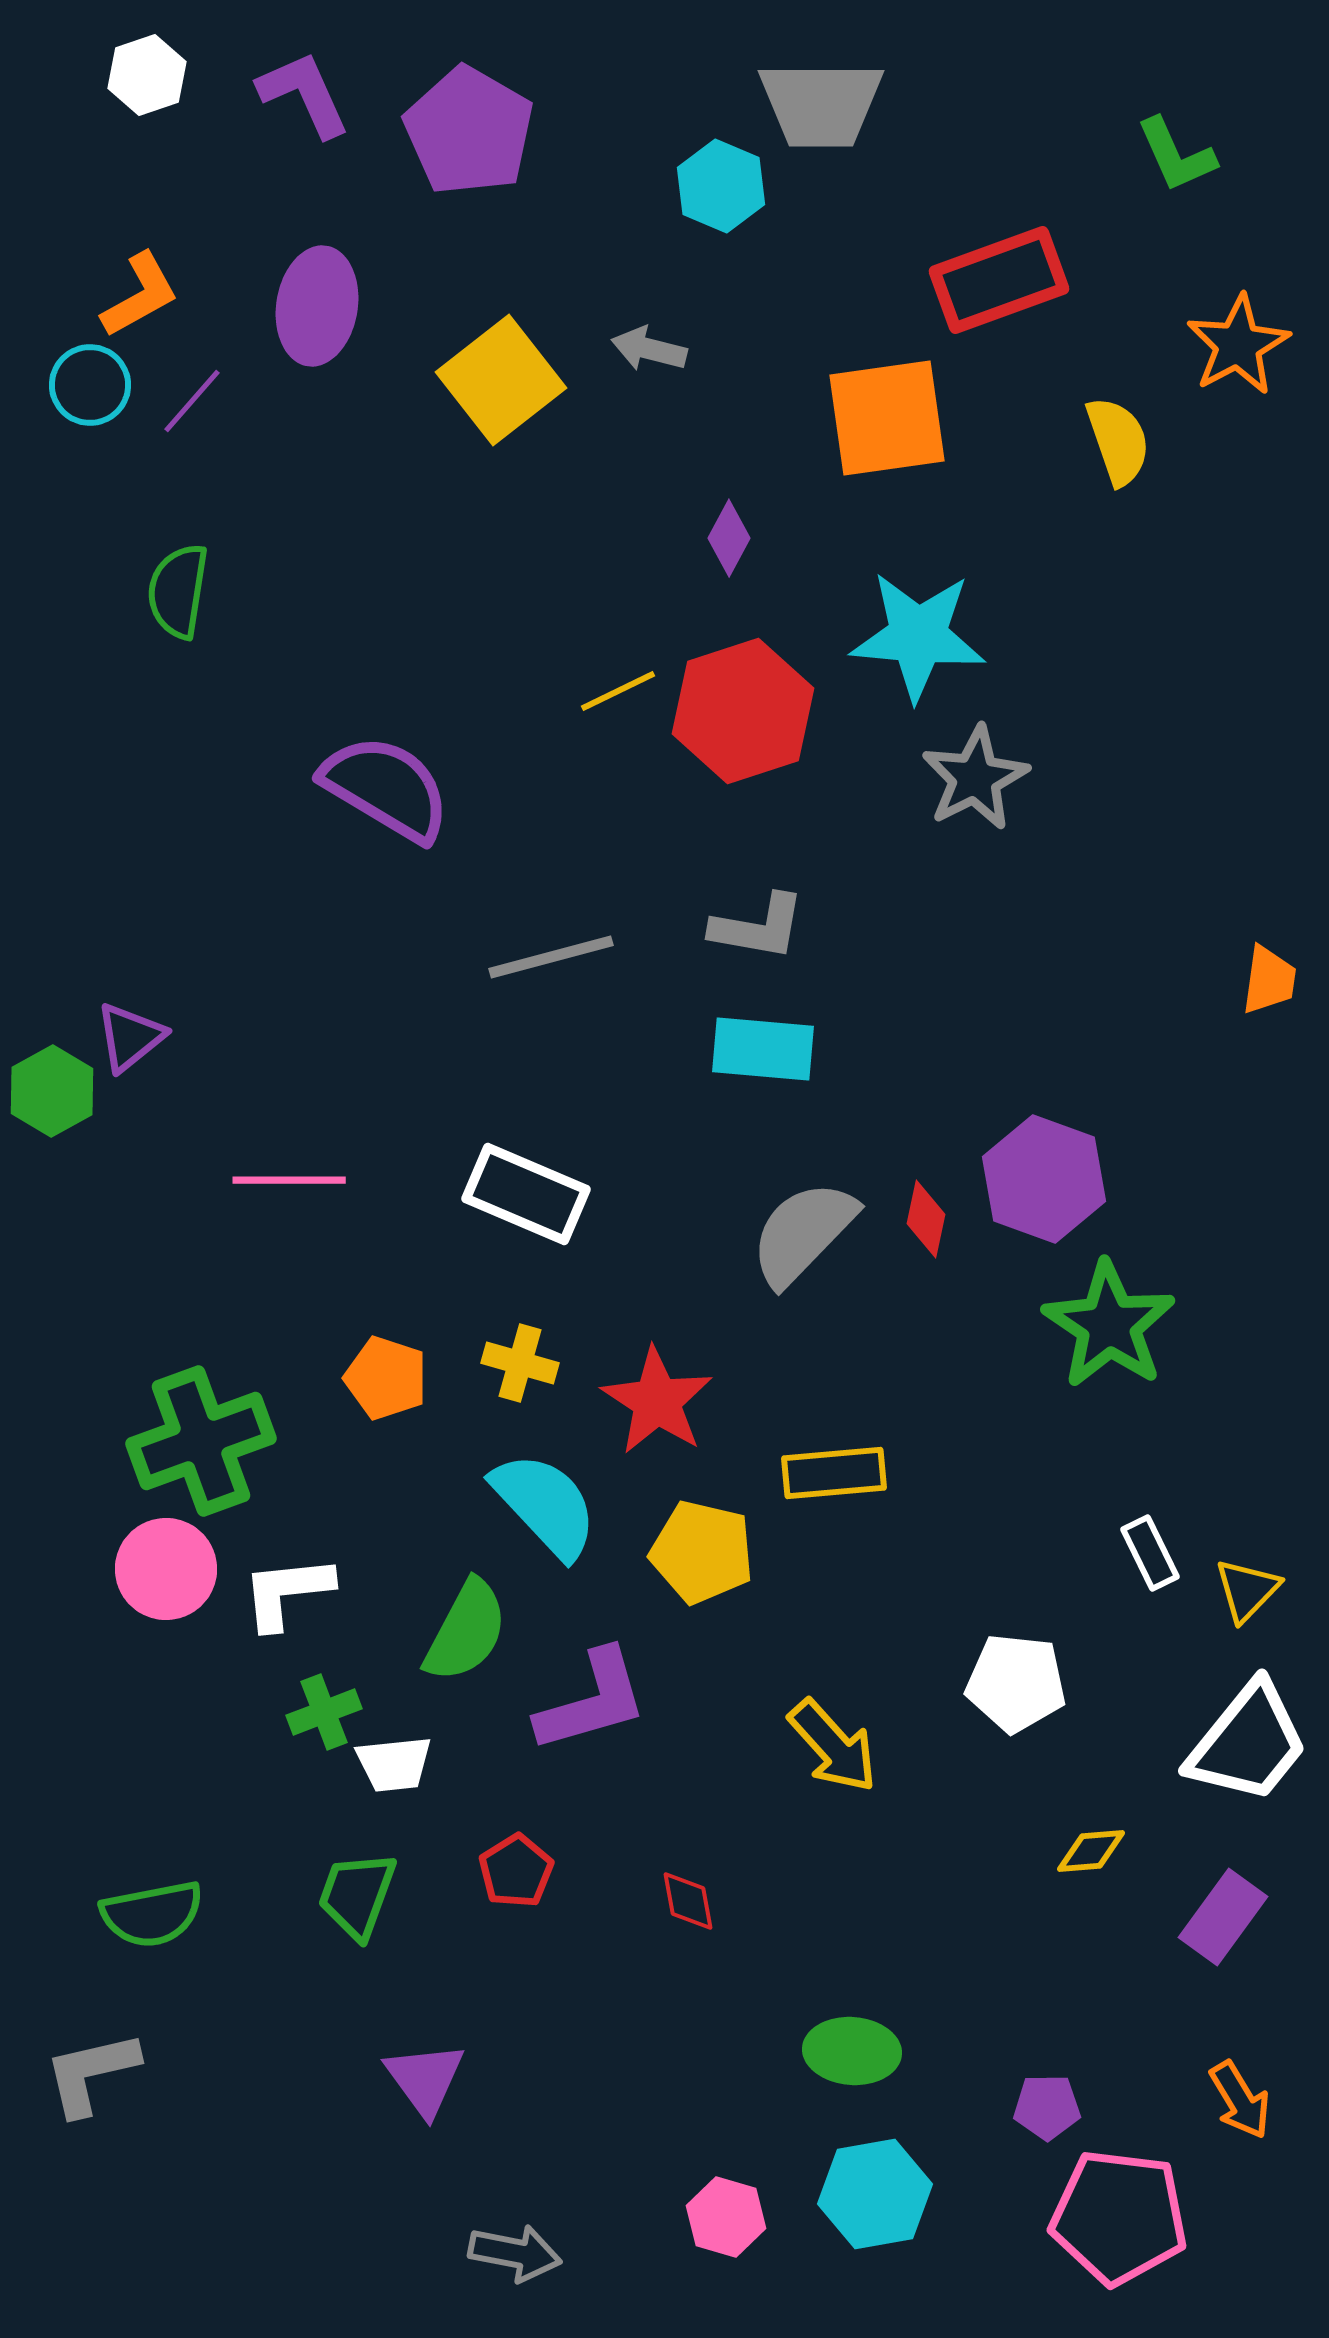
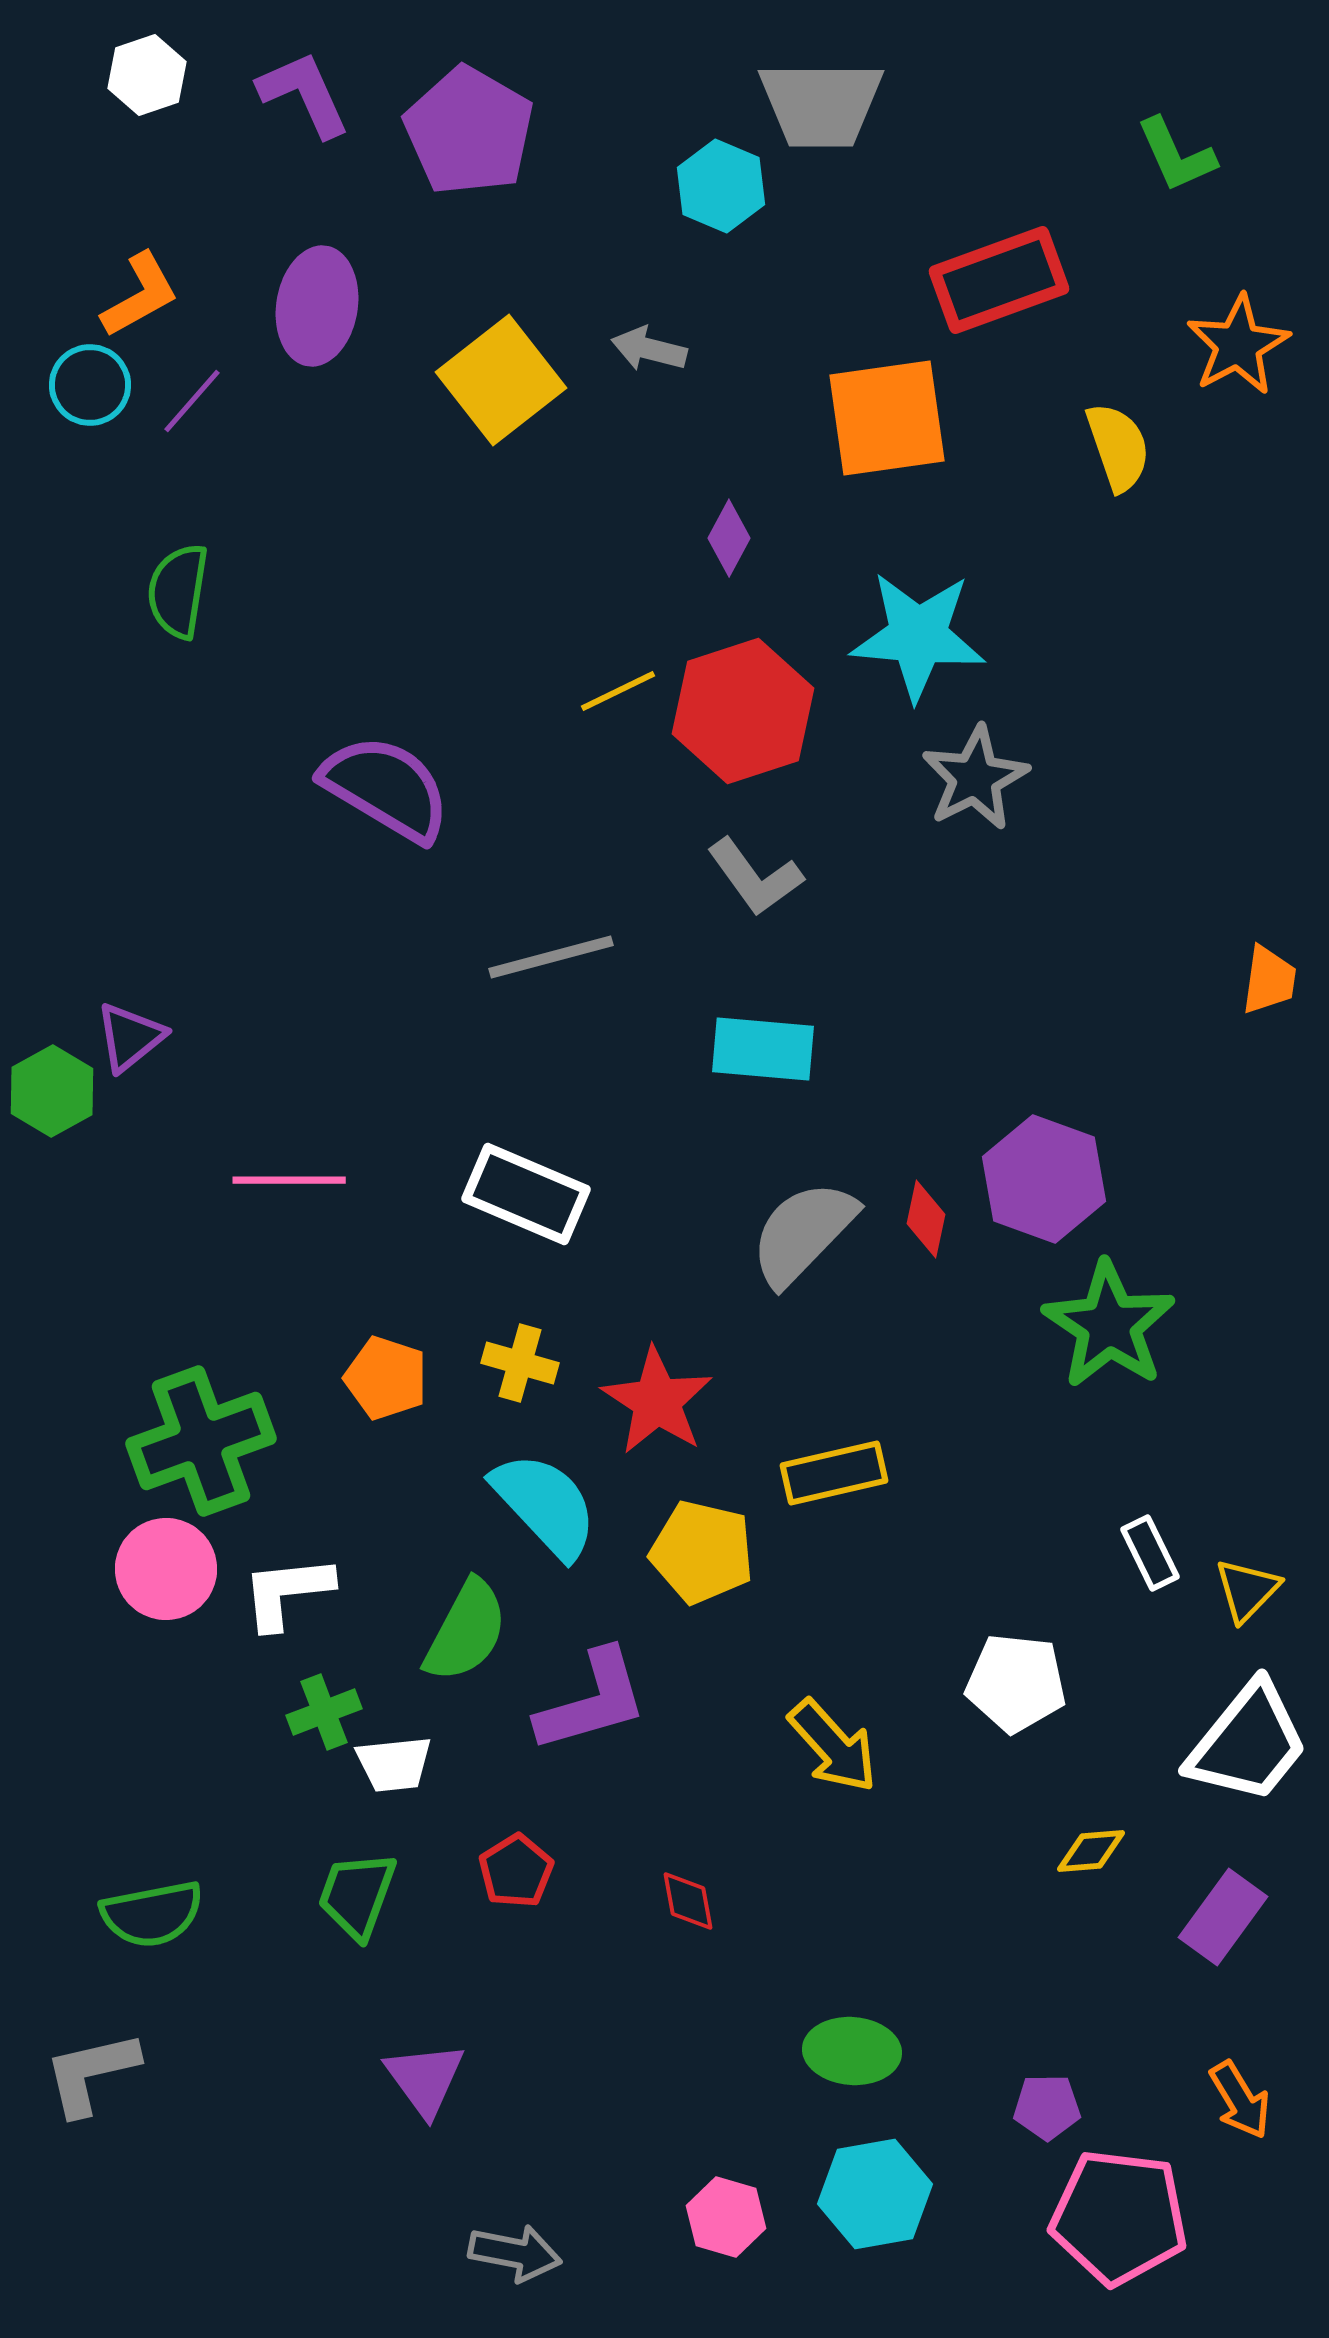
yellow semicircle at (1118, 441): moved 6 px down
gray L-shape at (758, 927): moved 3 px left, 50 px up; rotated 44 degrees clockwise
yellow rectangle at (834, 1473): rotated 8 degrees counterclockwise
